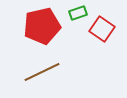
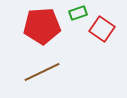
red pentagon: rotated 9 degrees clockwise
